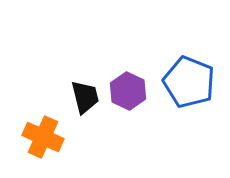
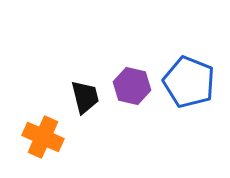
purple hexagon: moved 4 px right, 5 px up; rotated 12 degrees counterclockwise
